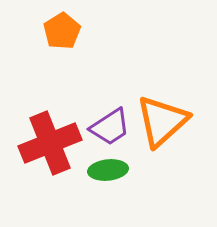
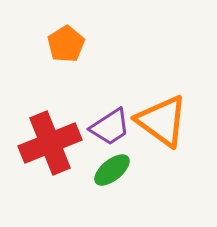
orange pentagon: moved 4 px right, 13 px down
orange triangle: rotated 42 degrees counterclockwise
green ellipse: moved 4 px right; rotated 33 degrees counterclockwise
